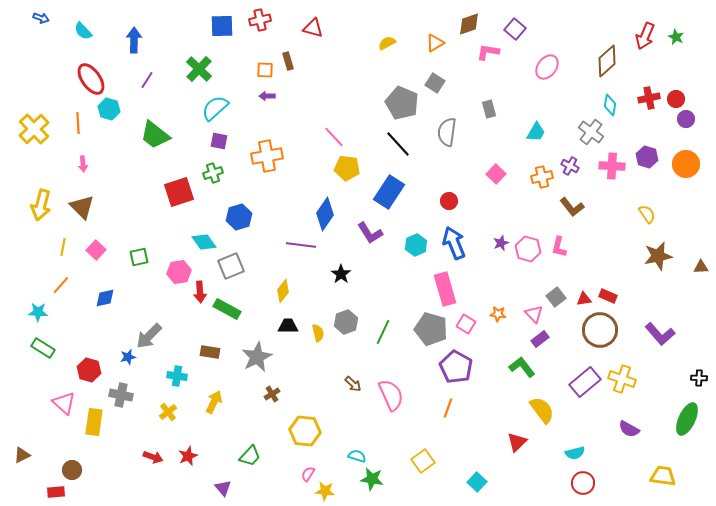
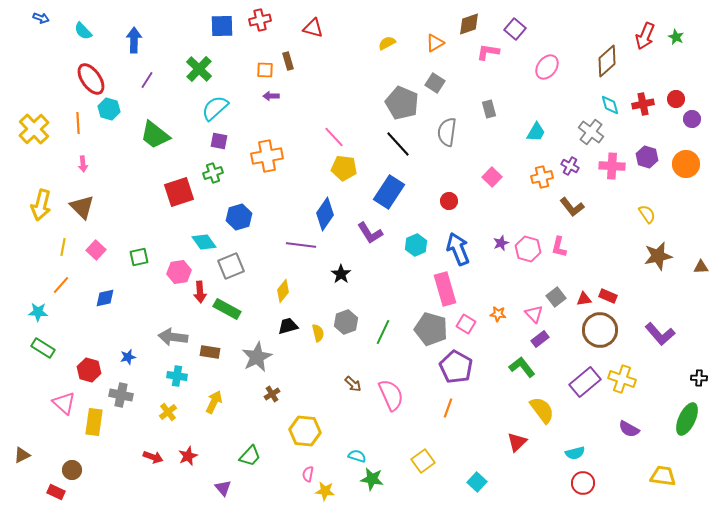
purple arrow at (267, 96): moved 4 px right
red cross at (649, 98): moved 6 px left, 6 px down
cyan diamond at (610, 105): rotated 25 degrees counterclockwise
purple circle at (686, 119): moved 6 px right
yellow pentagon at (347, 168): moved 3 px left
pink square at (496, 174): moved 4 px left, 3 px down
blue arrow at (454, 243): moved 4 px right, 6 px down
black trapezoid at (288, 326): rotated 15 degrees counterclockwise
gray arrow at (149, 336): moved 24 px right, 1 px down; rotated 52 degrees clockwise
pink semicircle at (308, 474): rotated 21 degrees counterclockwise
red rectangle at (56, 492): rotated 30 degrees clockwise
